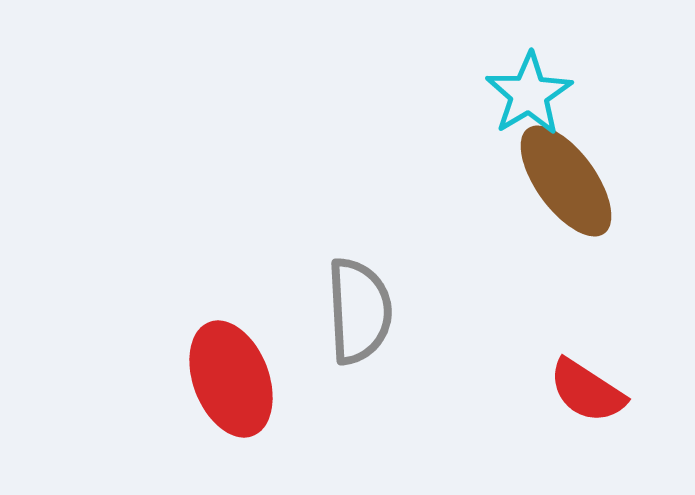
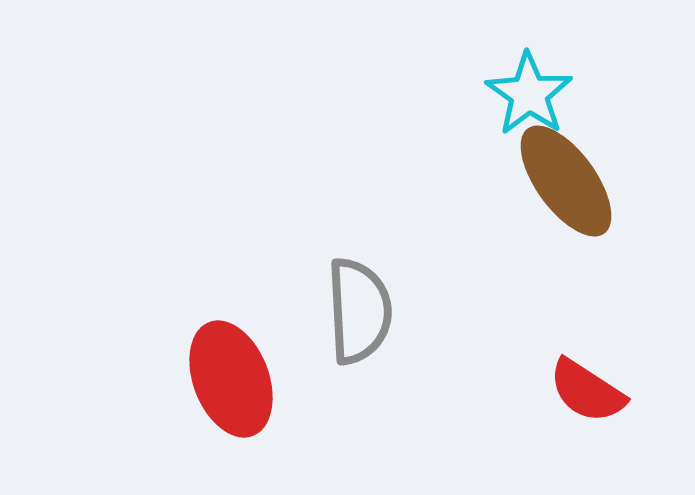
cyan star: rotated 6 degrees counterclockwise
